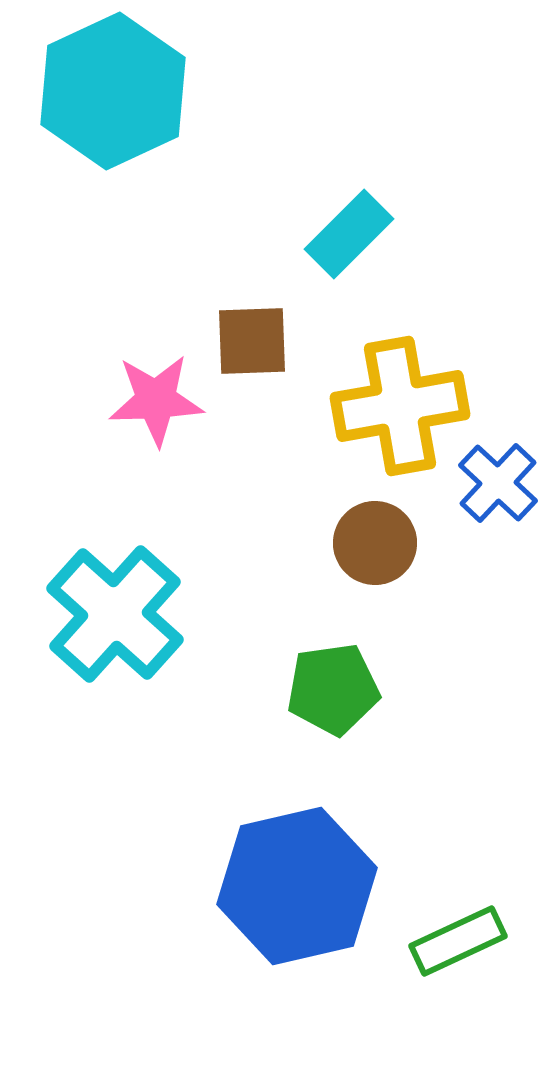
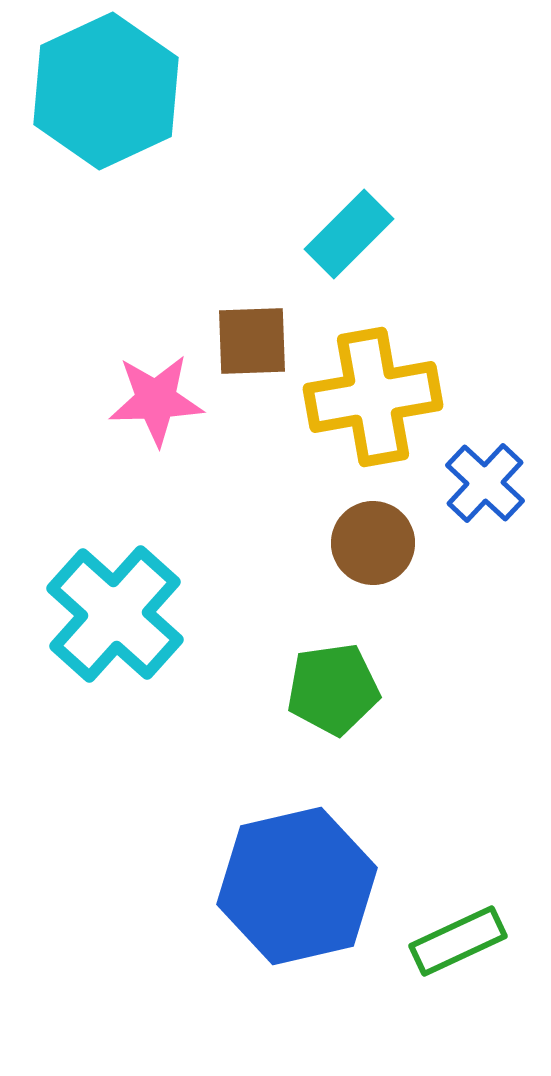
cyan hexagon: moved 7 px left
yellow cross: moved 27 px left, 9 px up
blue cross: moved 13 px left
brown circle: moved 2 px left
